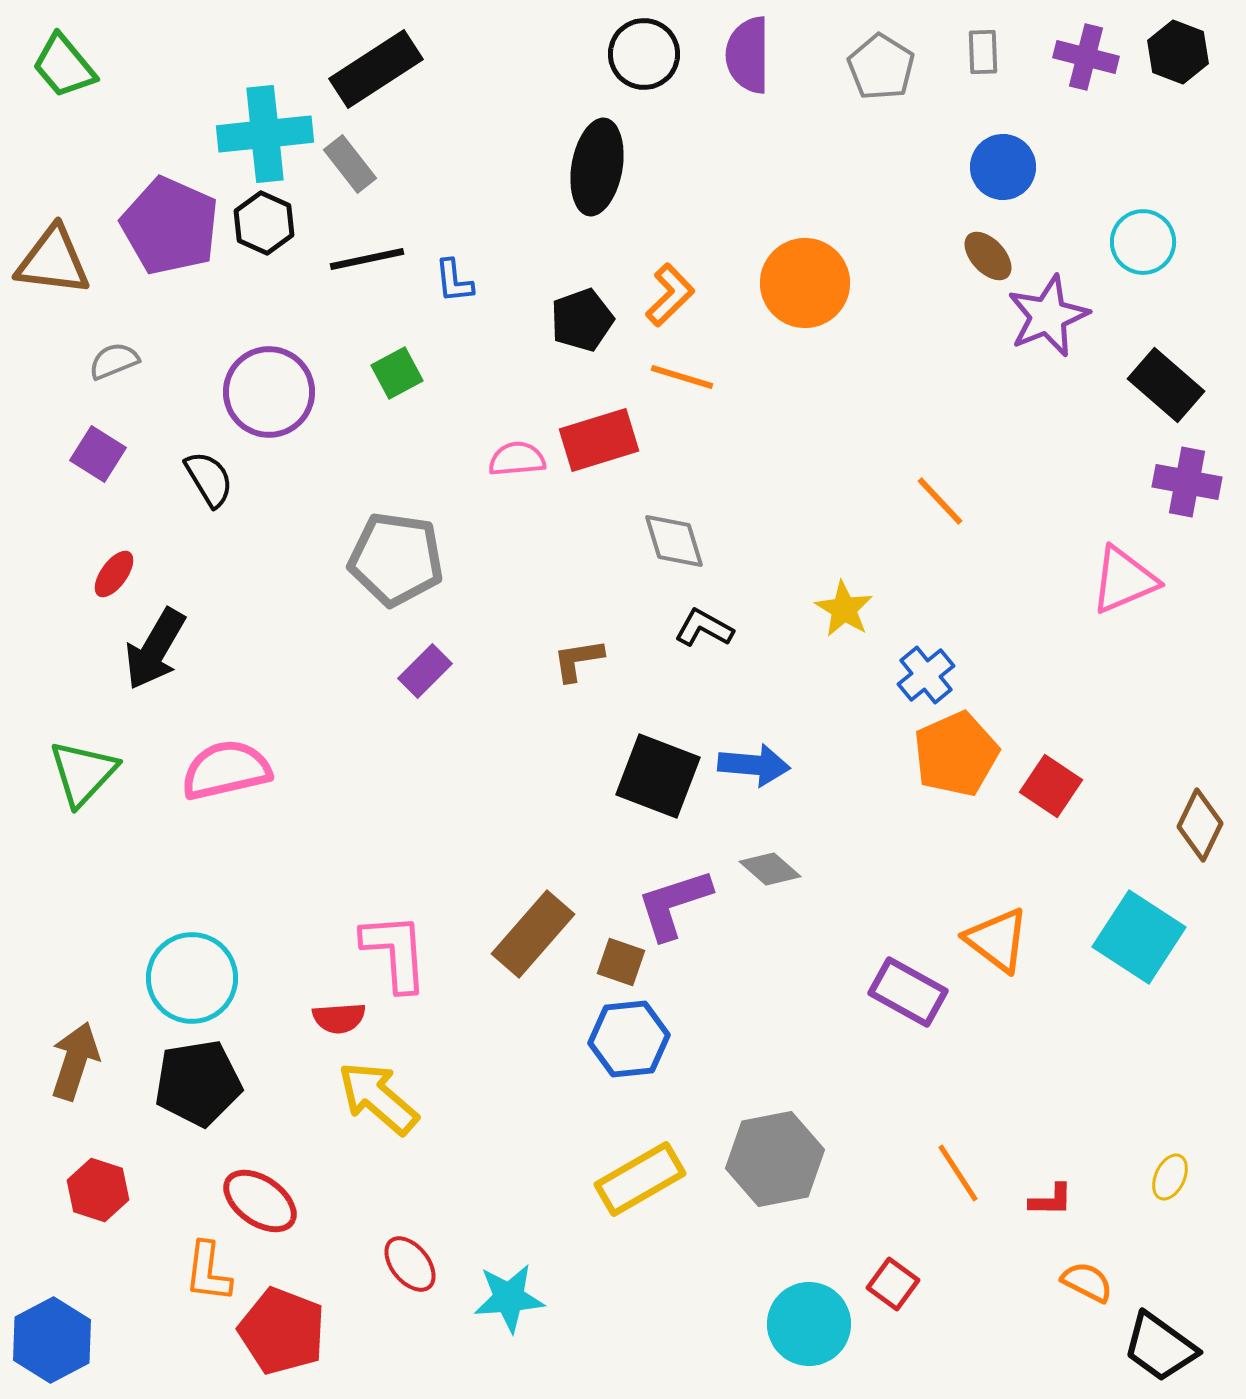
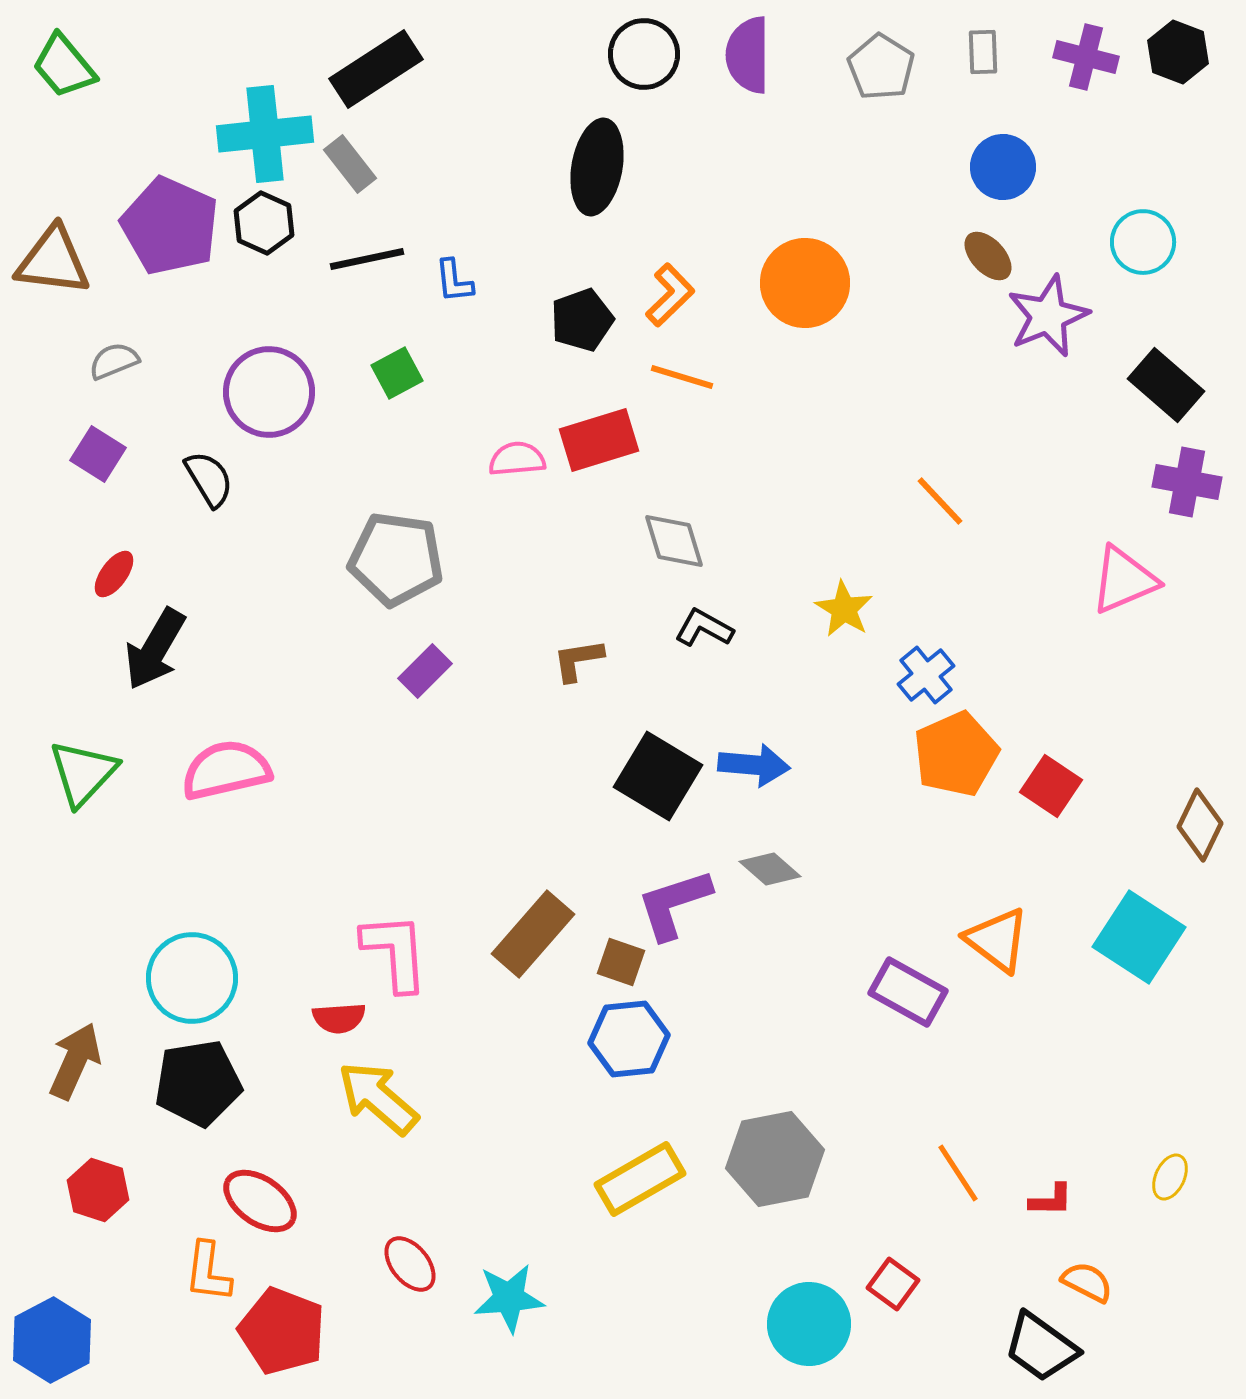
black square at (658, 776): rotated 10 degrees clockwise
brown arrow at (75, 1061): rotated 6 degrees clockwise
black trapezoid at (1160, 1347): moved 119 px left
